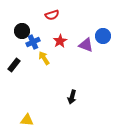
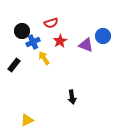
red semicircle: moved 1 px left, 8 px down
black arrow: rotated 24 degrees counterclockwise
yellow triangle: rotated 32 degrees counterclockwise
